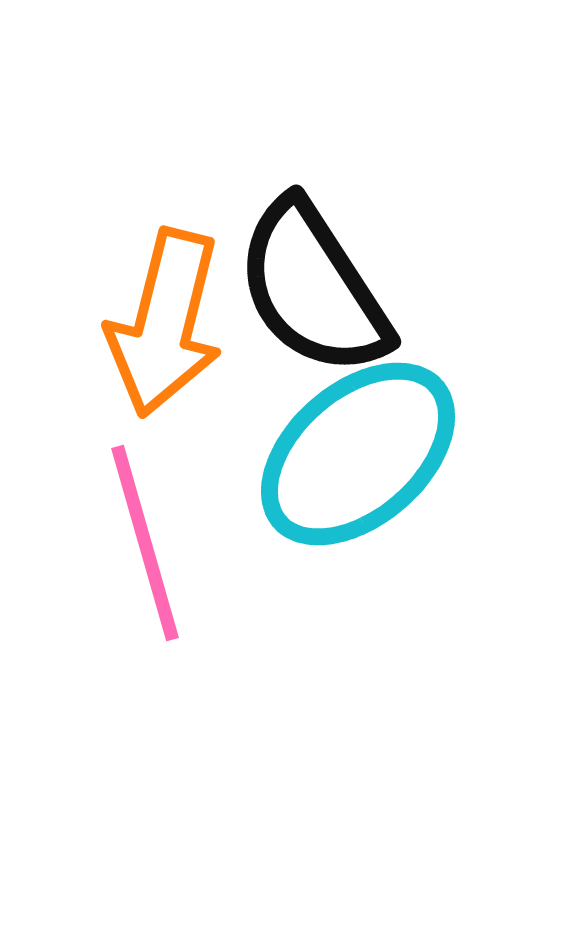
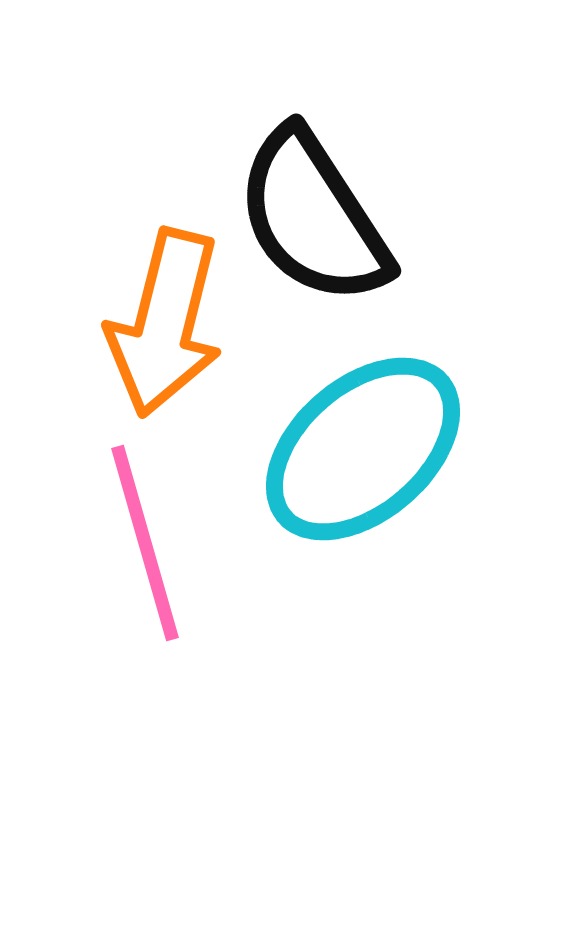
black semicircle: moved 71 px up
cyan ellipse: moved 5 px right, 5 px up
